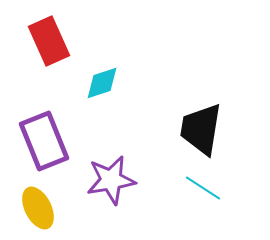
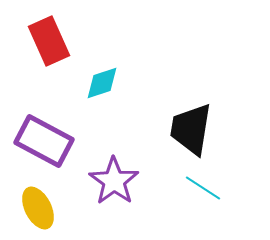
black trapezoid: moved 10 px left
purple rectangle: rotated 40 degrees counterclockwise
purple star: moved 3 px right, 1 px down; rotated 27 degrees counterclockwise
